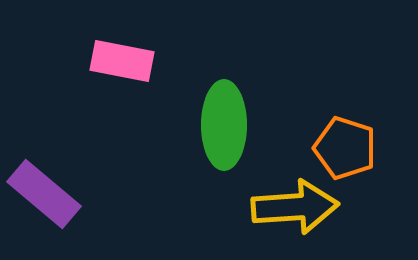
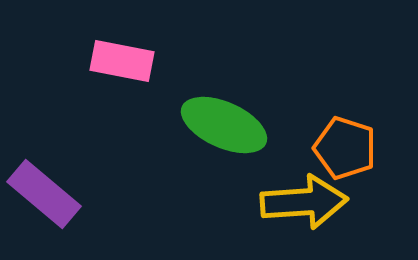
green ellipse: rotated 66 degrees counterclockwise
yellow arrow: moved 9 px right, 5 px up
